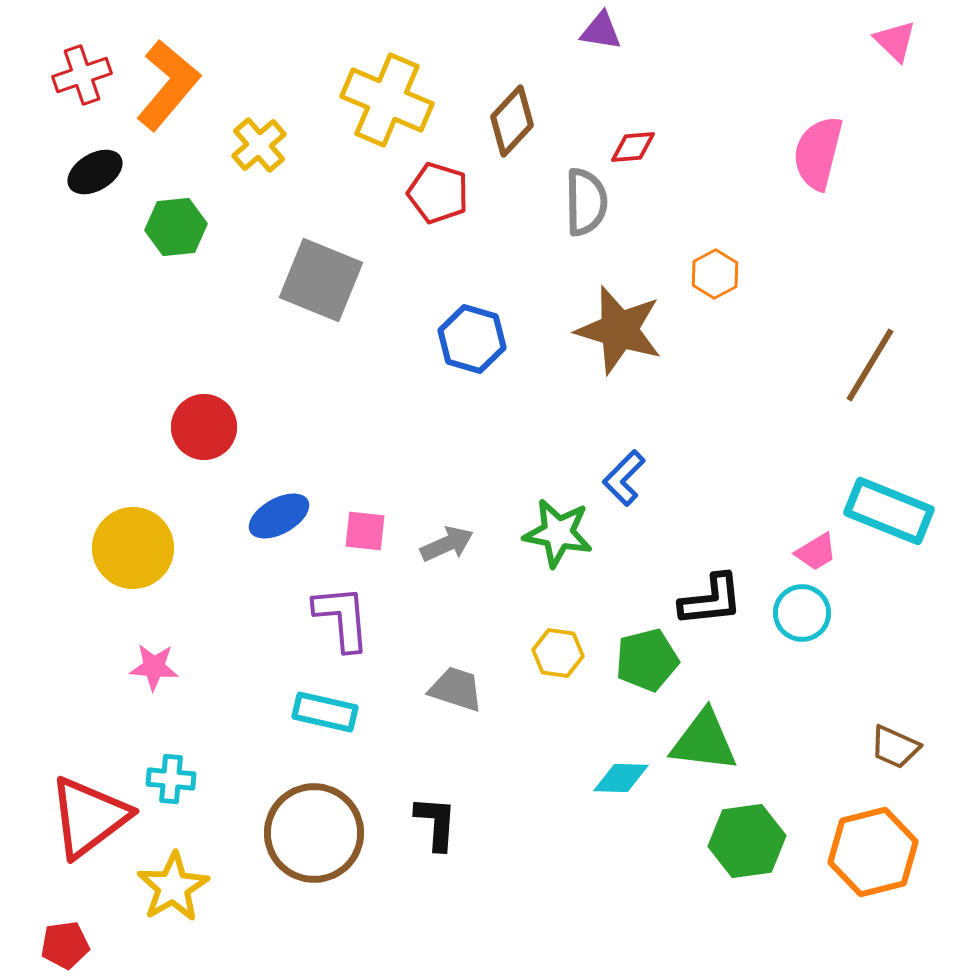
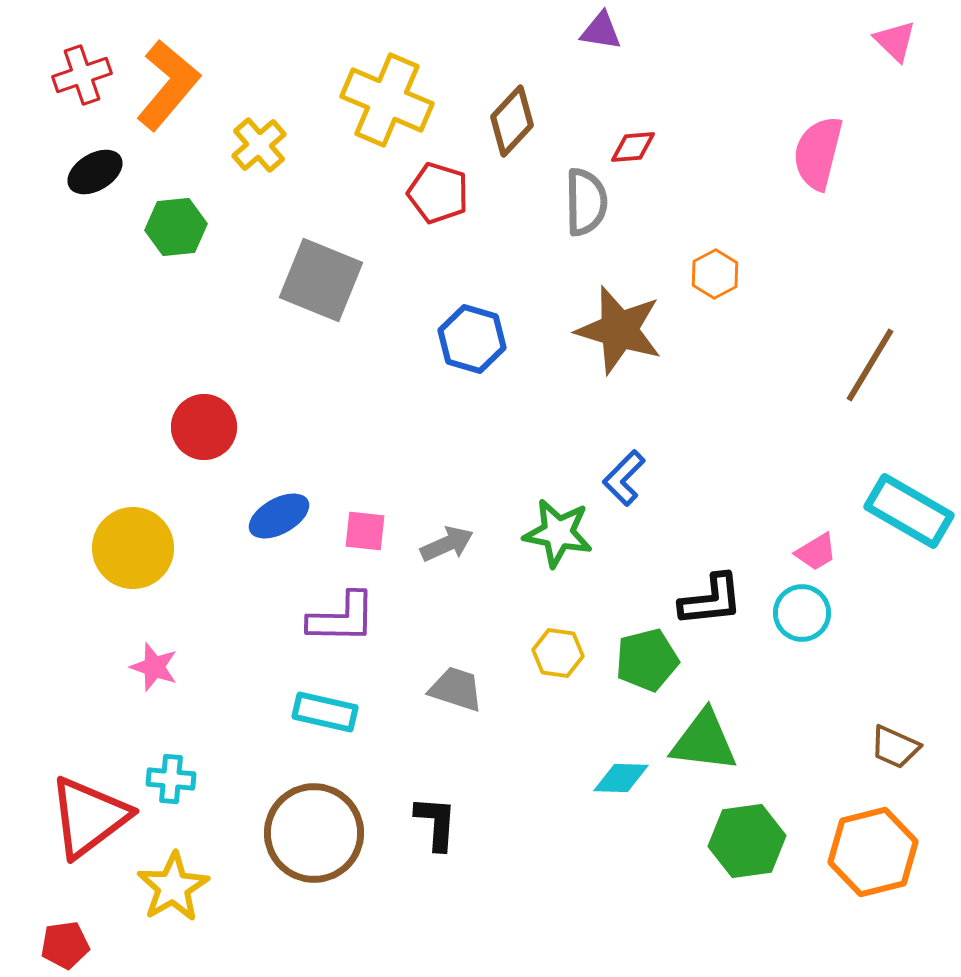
cyan rectangle at (889, 511): moved 20 px right; rotated 8 degrees clockwise
purple L-shape at (342, 618): rotated 96 degrees clockwise
pink star at (154, 667): rotated 15 degrees clockwise
